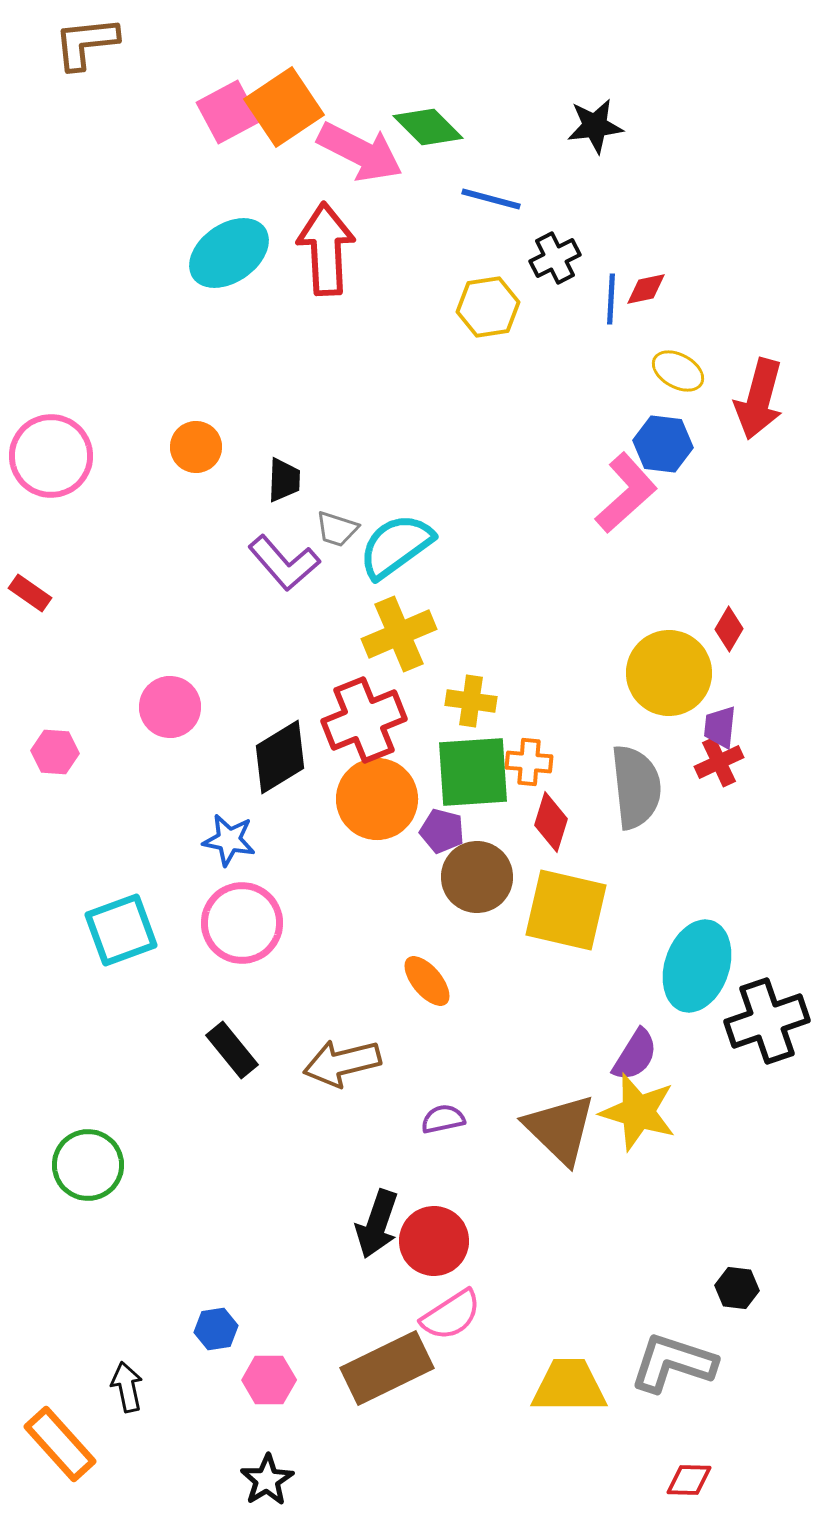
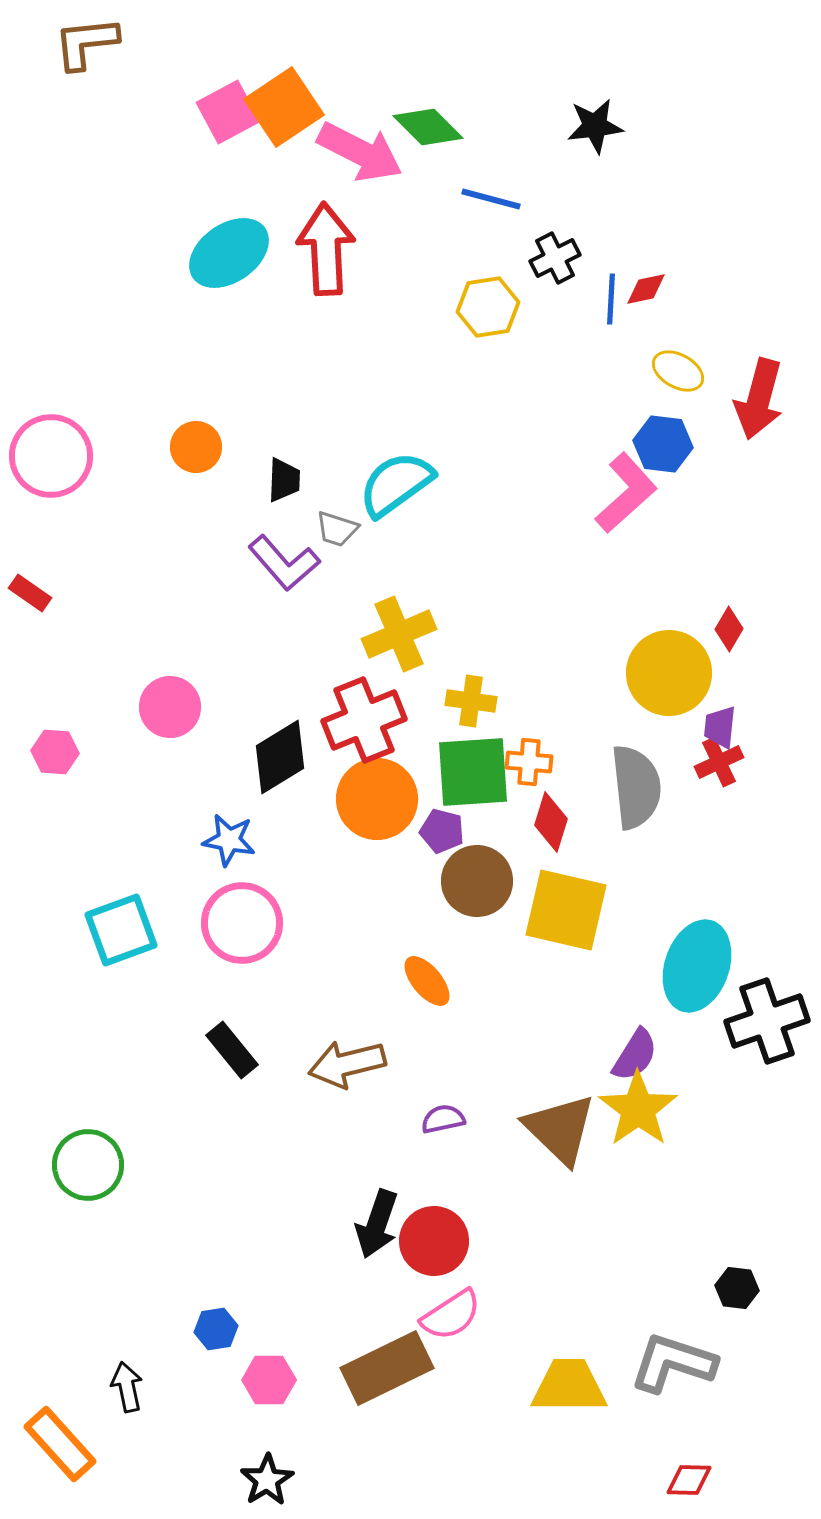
cyan semicircle at (396, 546): moved 62 px up
brown circle at (477, 877): moved 4 px down
brown arrow at (342, 1063): moved 5 px right, 1 px down
yellow star at (638, 1112): moved 3 px up; rotated 20 degrees clockwise
